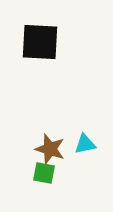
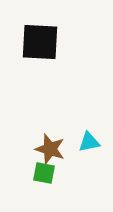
cyan triangle: moved 4 px right, 2 px up
